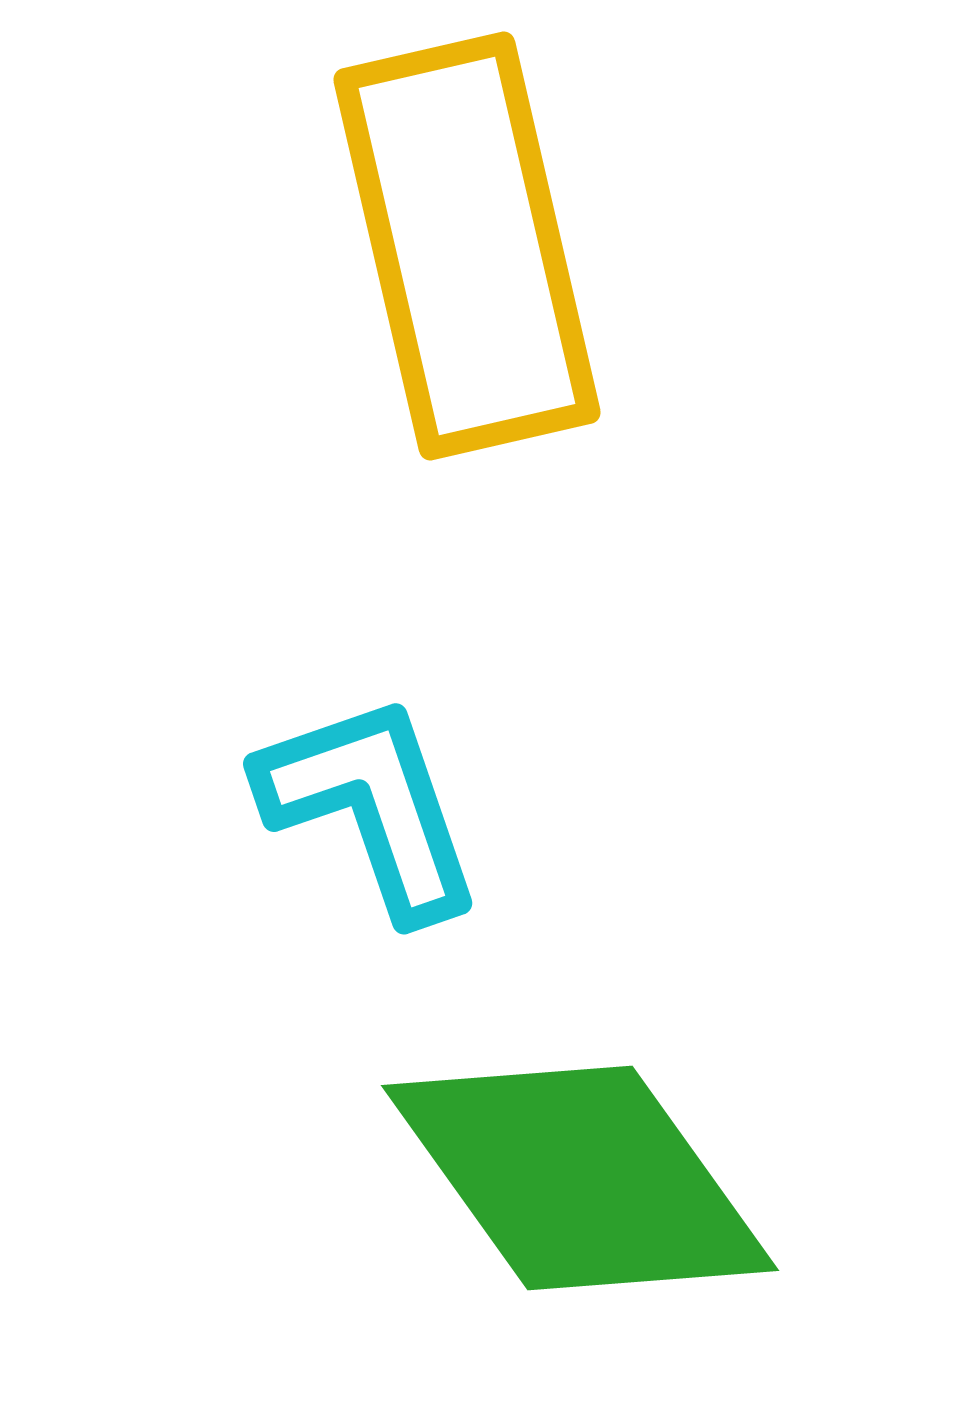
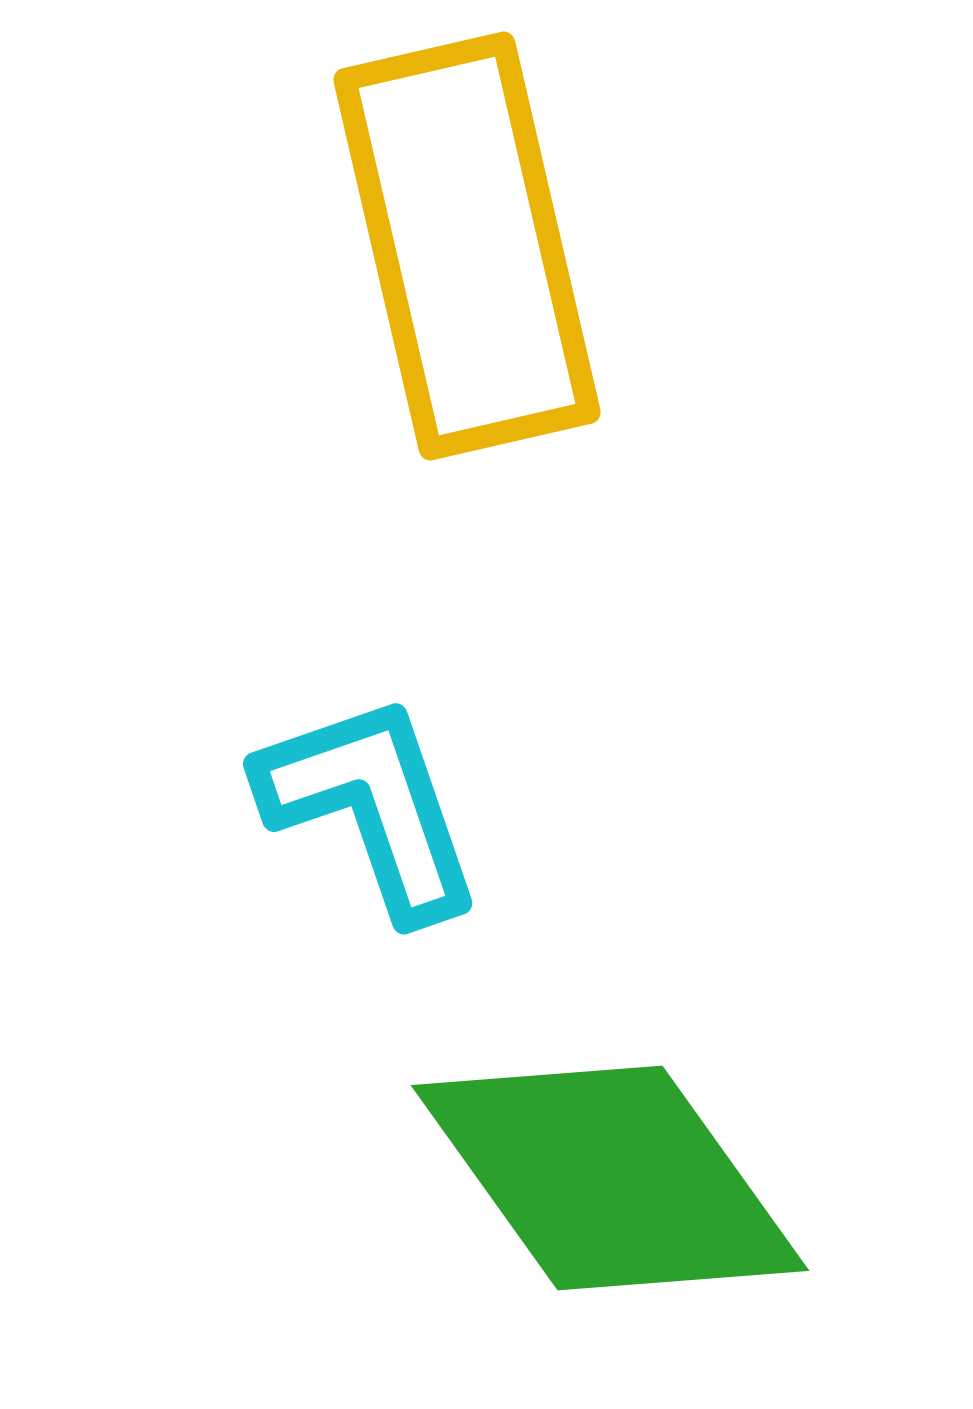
green diamond: moved 30 px right
